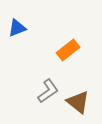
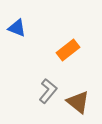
blue triangle: rotated 42 degrees clockwise
gray L-shape: rotated 15 degrees counterclockwise
